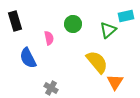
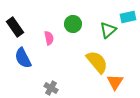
cyan rectangle: moved 2 px right, 1 px down
black rectangle: moved 6 px down; rotated 18 degrees counterclockwise
blue semicircle: moved 5 px left
